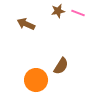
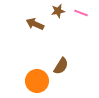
pink line: moved 3 px right
brown arrow: moved 9 px right
orange circle: moved 1 px right, 1 px down
